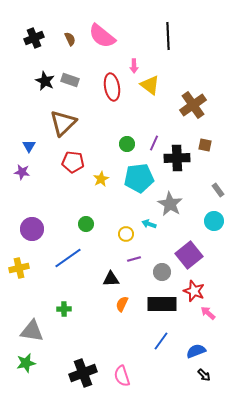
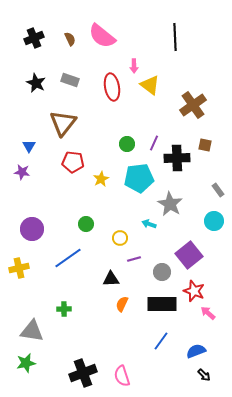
black line at (168, 36): moved 7 px right, 1 px down
black star at (45, 81): moved 9 px left, 2 px down
brown triangle at (63, 123): rotated 8 degrees counterclockwise
yellow circle at (126, 234): moved 6 px left, 4 px down
